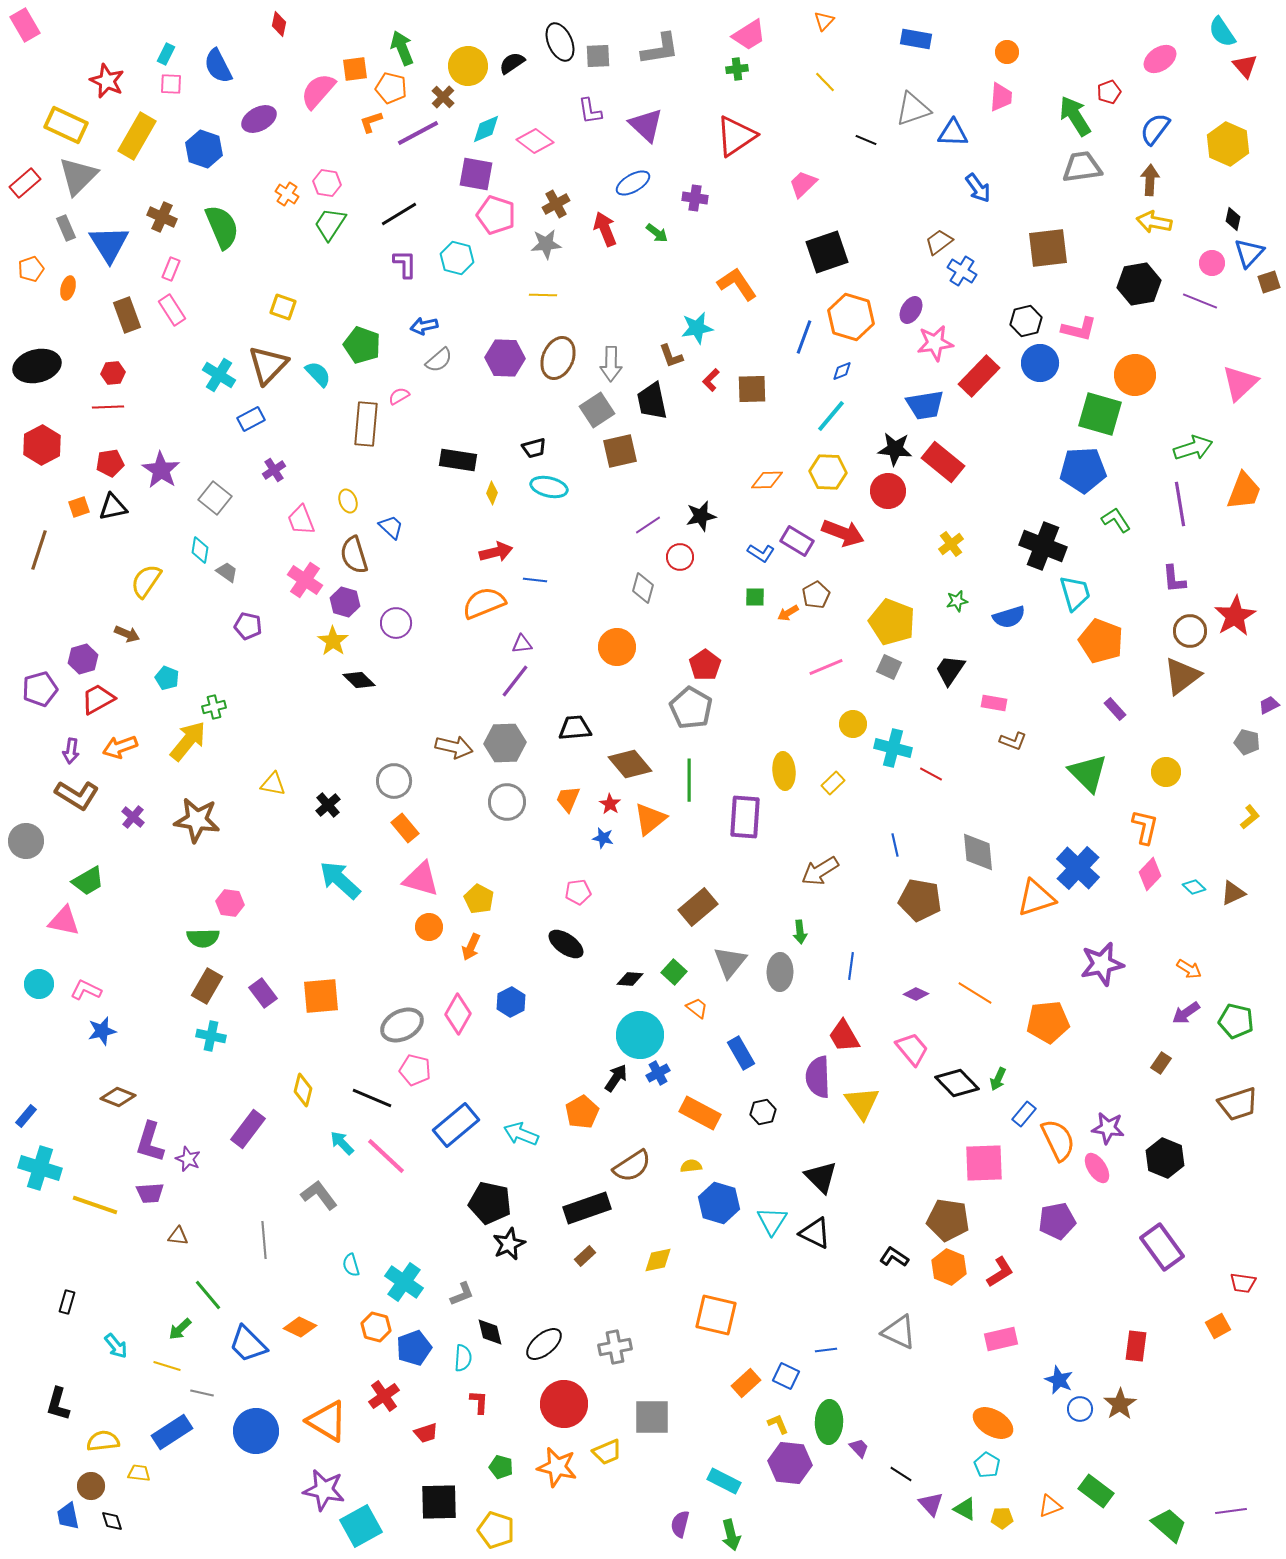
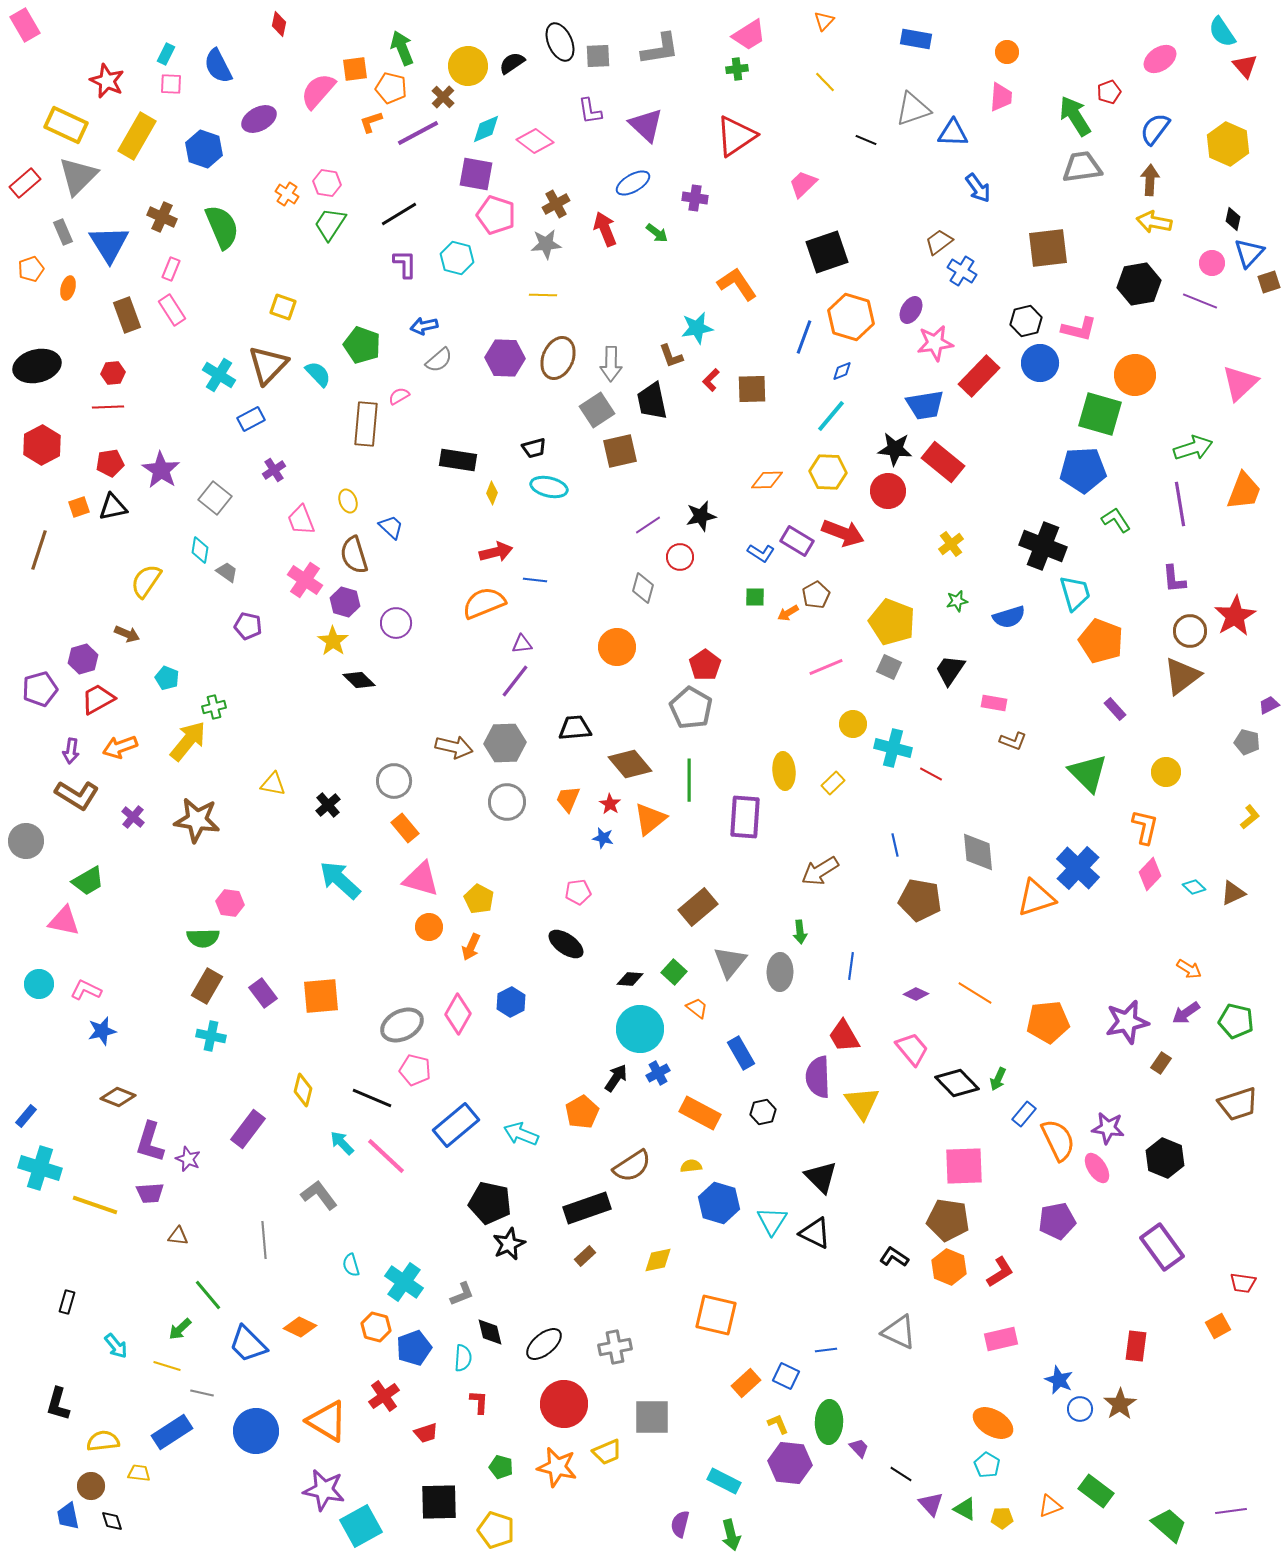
gray rectangle at (66, 228): moved 3 px left, 4 px down
purple star at (1102, 964): moved 25 px right, 58 px down
cyan circle at (640, 1035): moved 6 px up
pink square at (984, 1163): moved 20 px left, 3 px down
